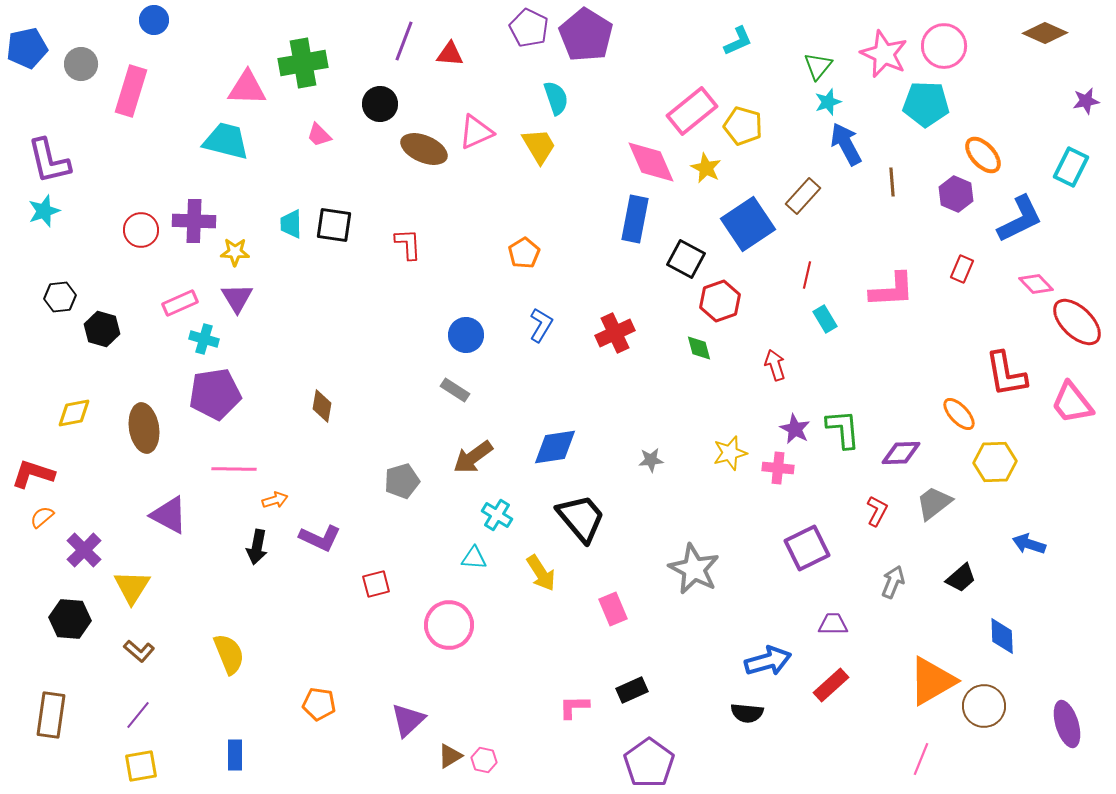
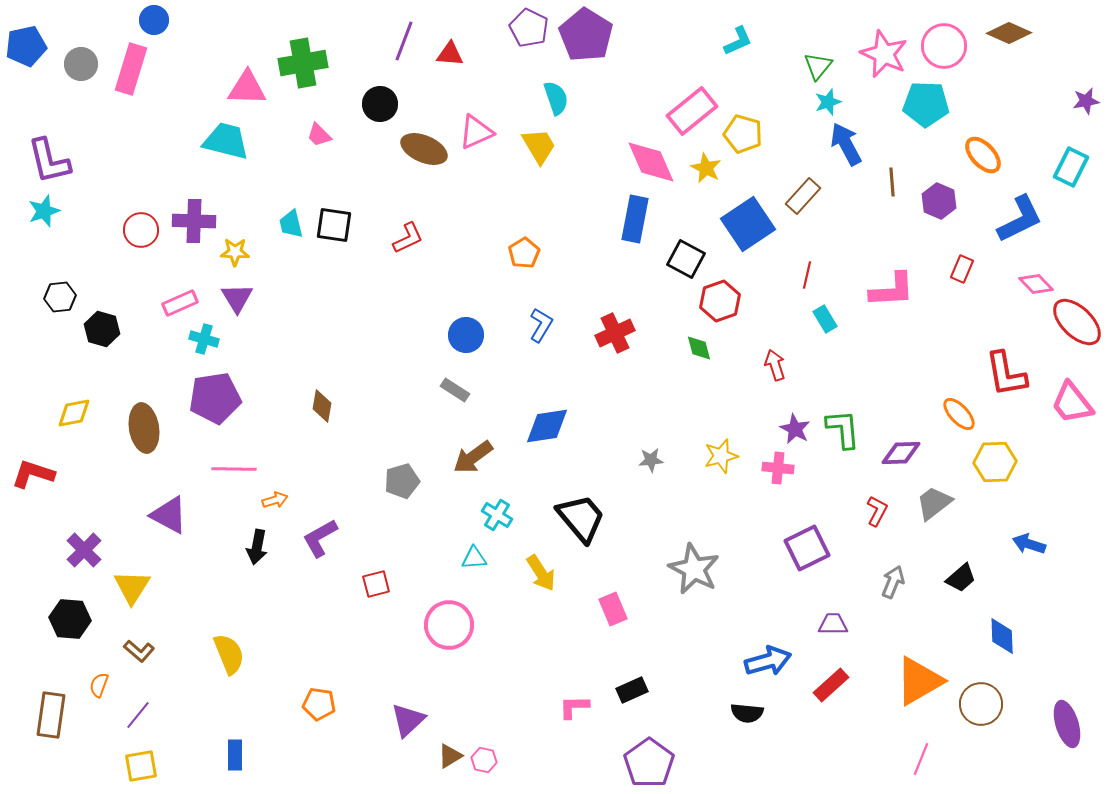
brown diamond at (1045, 33): moved 36 px left
blue pentagon at (27, 48): moved 1 px left, 2 px up
pink rectangle at (131, 91): moved 22 px up
yellow pentagon at (743, 126): moved 8 px down
purple hexagon at (956, 194): moved 17 px left, 7 px down
cyan trapezoid at (291, 224): rotated 12 degrees counterclockwise
red L-shape at (408, 244): moved 6 px up; rotated 68 degrees clockwise
purple pentagon at (215, 394): moved 4 px down
blue diamond at (555, 447): moved 8 px left, 21 px up
yellow star at (730, 453): moved 9 px left, 3 px down
orange semicircle at (42, 517): moved 57 px right, 168 px down; rotated 30 degrees counterclockwise
purple L-shape at (320, 538): rotated 126 degrees clockwise
cyan triangle at (474, 558): rotated 8 degrees counterclockwise
orange triangle at (932, 681): moved 13 px left
brown circle at (984, 706): moved 3 px left, 2 px up
